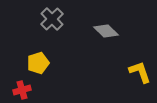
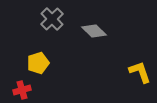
gray diamond: moved 12 px left
